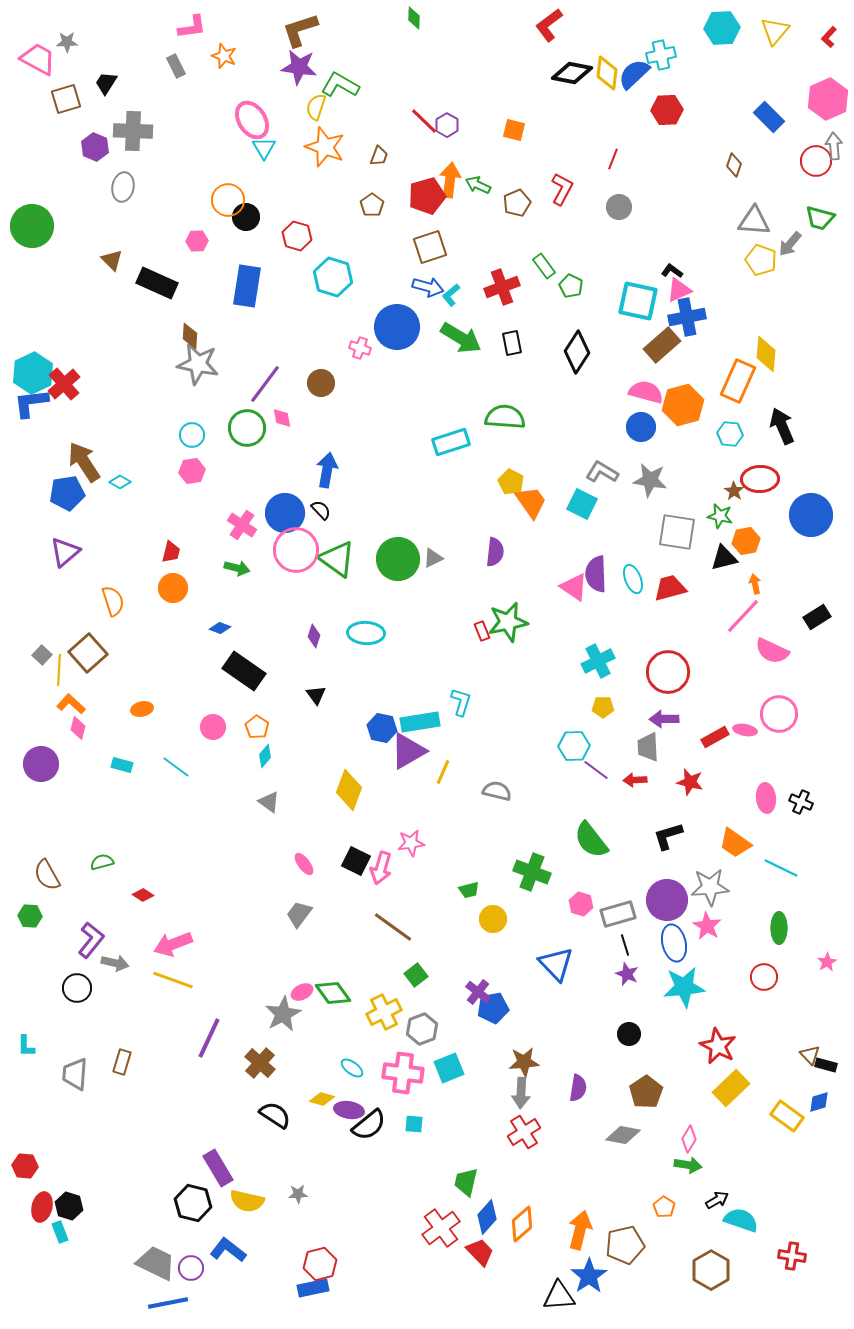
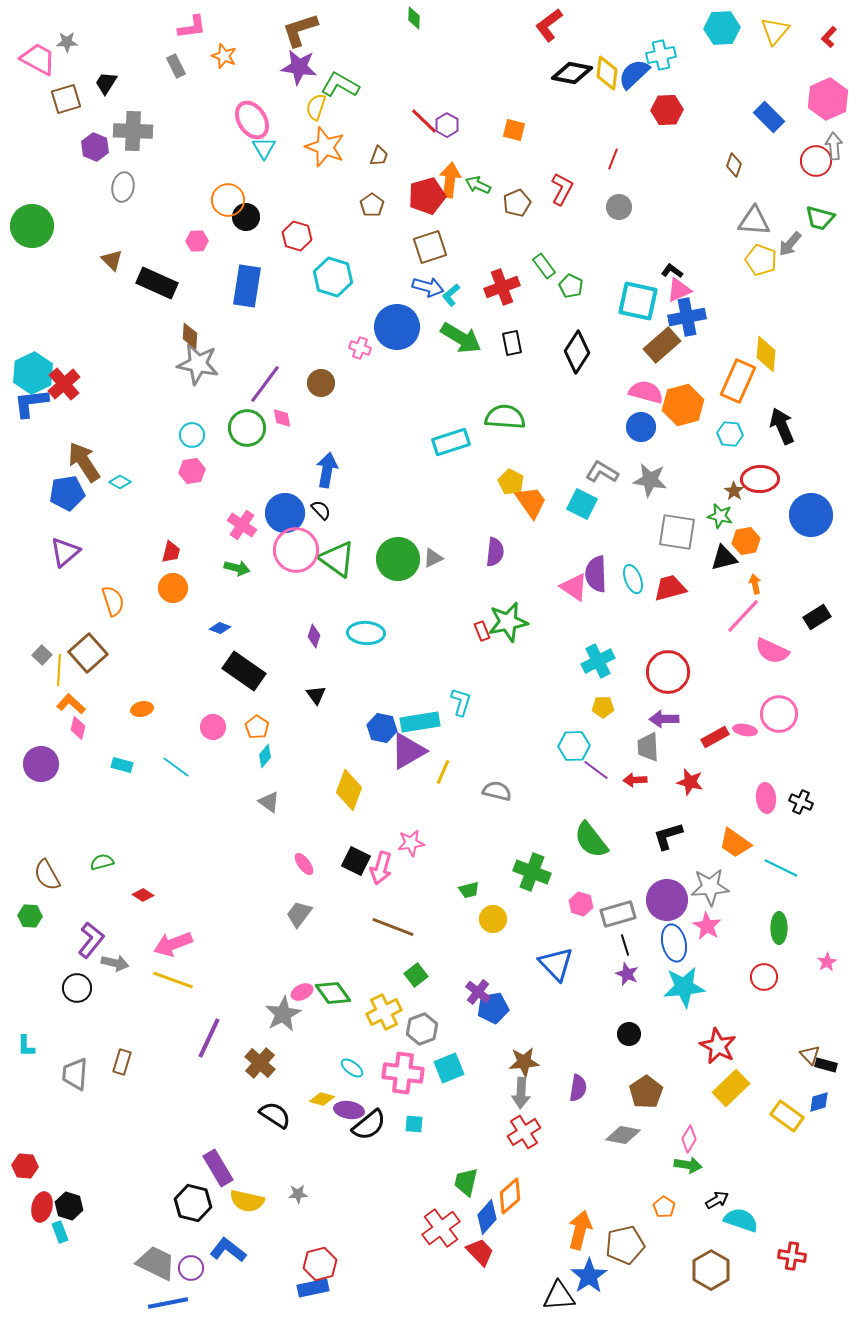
brown line at (393, 927): rotated 15 degrees counterclockwise
orange diamond at (522, 1224): moved 12 px left, 28 px up
